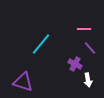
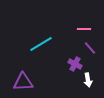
cyan line: rotated 20 degrees clockwise
purple triangle: rotated 20 degrees counterclockwise
